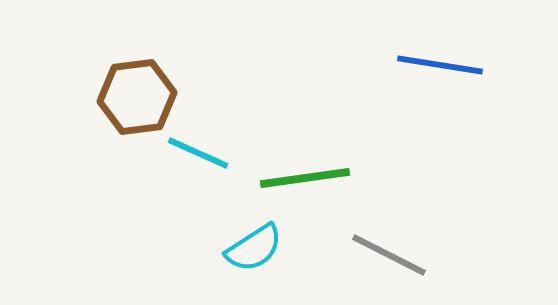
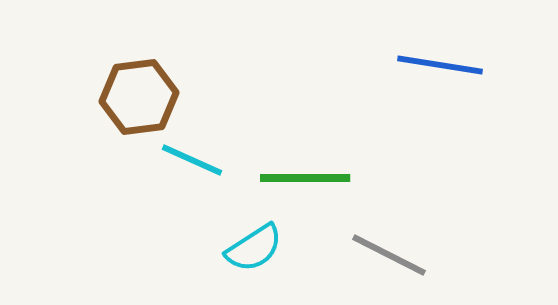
brown hexagon: moved 2 px right
cyan line: moved 6 px left, 7 px down
green line: rotated 8 degrees clockwise
